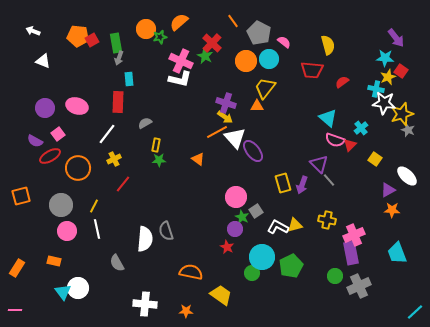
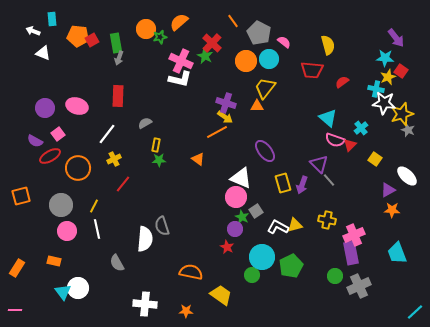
white triangle at (43, 61): moved 8 px up
cyan rectangle at (129, 79): moved 77 px left, 60 px up
red rectangle at (118, 102): moved 6 px up
white triangle at (235, 138): moved 6 px right, 40 px down; rotated 25 degrees counterclockwise
purple ellipse at (253, 151): moved 12 px right
gray semicircle at (166, 231): moved 4 px left, 5 px up
green circle at (252, 273): moved 2 px down
